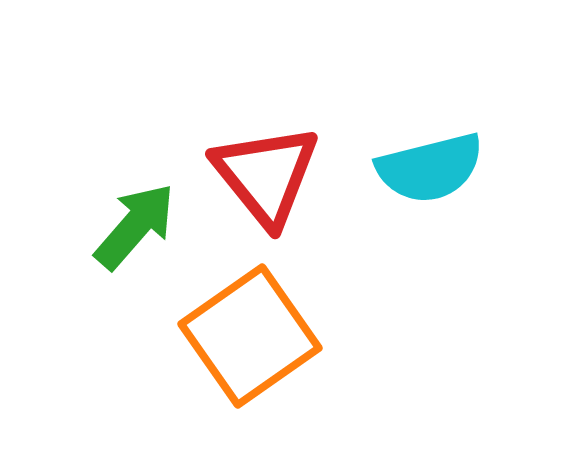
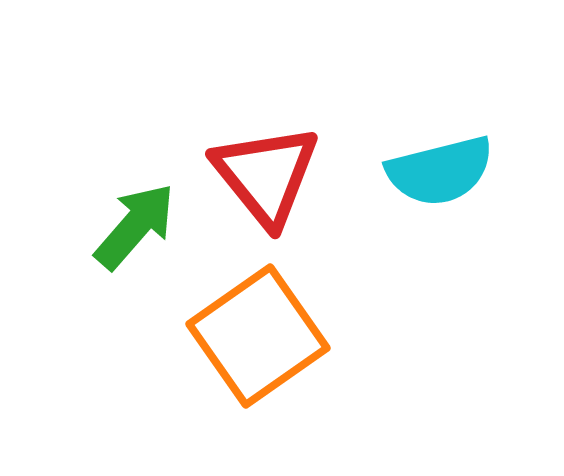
cyan semicircle: moved 10 px right, 3 px down
orange square: moved 8 px right
